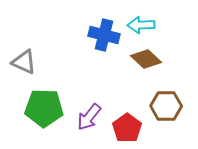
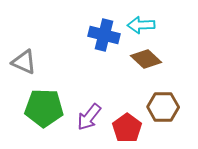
brown hexagon: moved 3 px left, 1 px down
